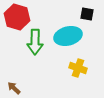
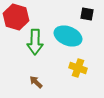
red hexagon: moved 1 px left
cyan ellipse: rotated 36 degrees clockwise
brown arrow: moved 22 px right, 6 px up
